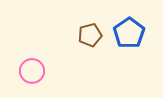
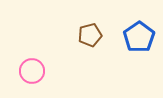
blue pentagon: moved 10 px right, 4 px down
